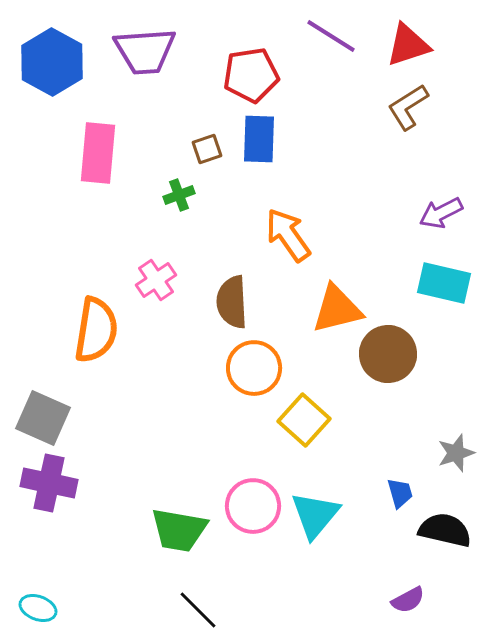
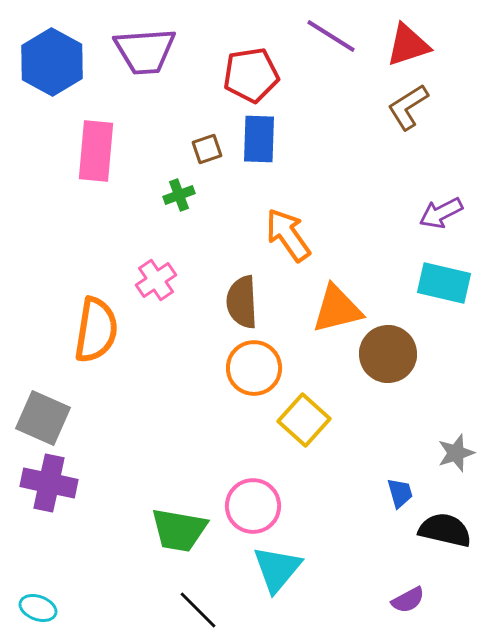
pink rectangle: moved 2 px left, 2 px up
brown semicircle: moved 10 px right
cyan triangle: moved 38 px left, 54 px down
